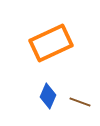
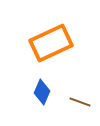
blue diamond: moved 6 px left, 4 px up
